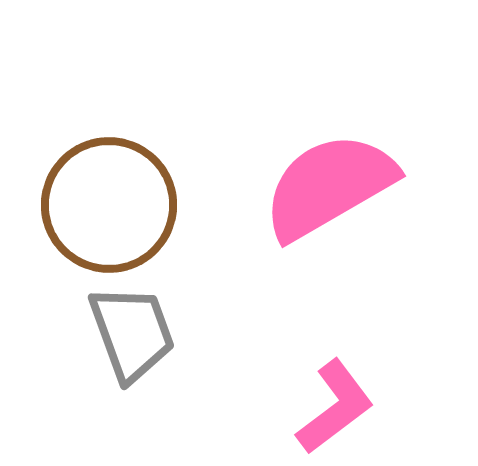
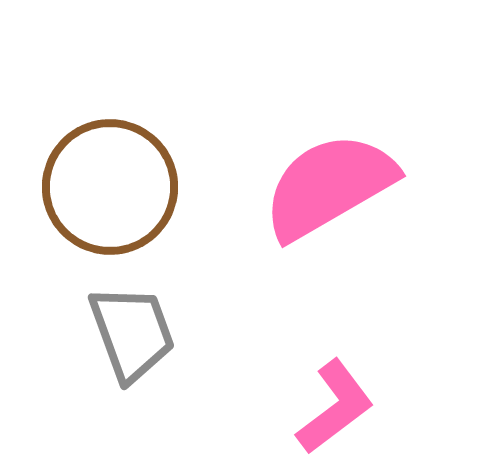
brown circle: moved 1 px right, 18 px up
